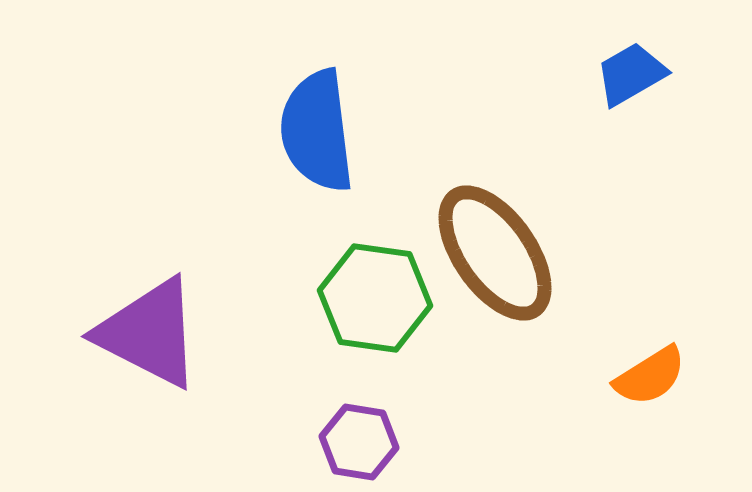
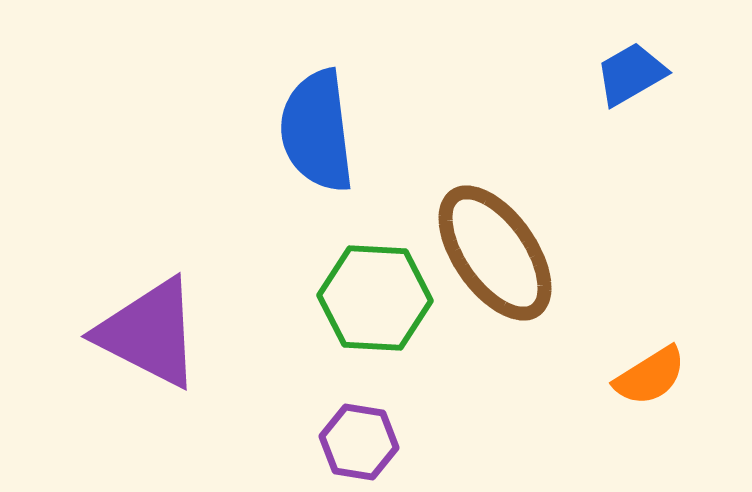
green hexagon: rotated 5 degrees counterclockwise
